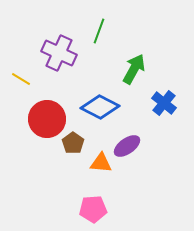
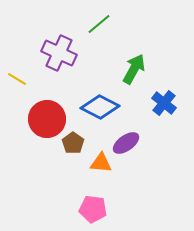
green line: moved 7 px up; rotated 30 degrees clockwise
yellow line: moved 4 px left
purple ellipse: moved 1 px left, 3 px up
pink pentagon: rotated 12 degrees clockwise
